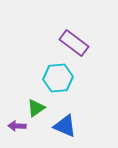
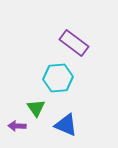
green triangle: rotated 30 degrees counterclockwise
blue triangle: moved 1 px right, 1 px up
